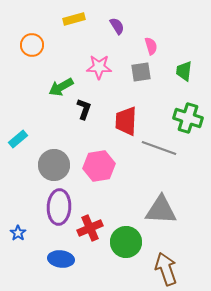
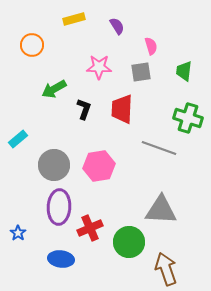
green arrow: moved 7 px left, 2 px down
red trapezoid: moved 4 px left, 12 px up
green circle: moved 3 px right
